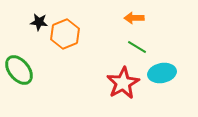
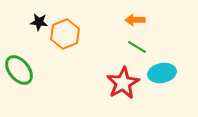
orange arrow: moved 1 px right, 2 px down
